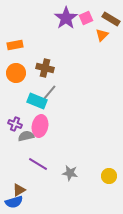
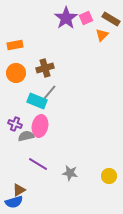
brown cross: rotated 30 degrees counterclockwise
